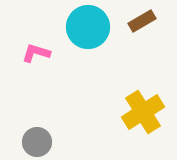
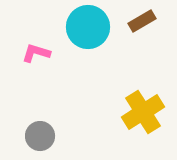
gray circle: moved 3 px right, 6 px up
